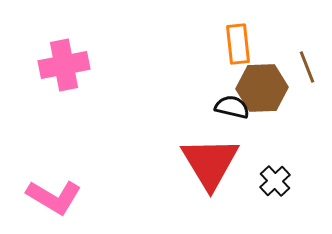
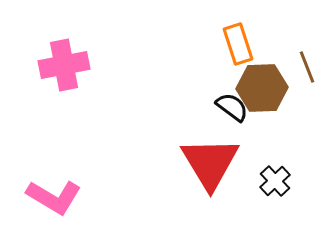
orange rectangle: rotated 12 degrees counterclockwise
black semicircle: rotated 24 degrees clockwise
